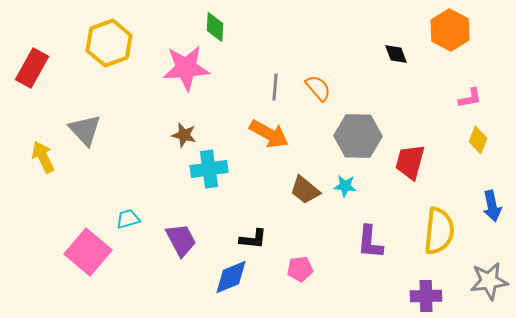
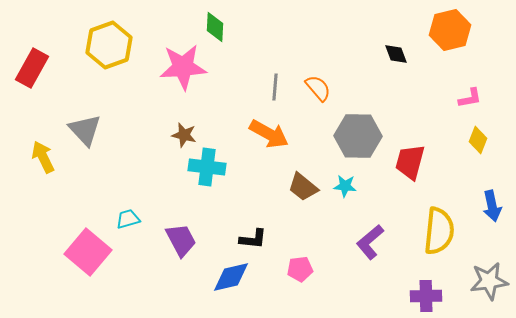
orange hexagon: rotated 18 degrees clockwise
yellow hexagon: moved 2 px down
pink star: moved 3 px left, 1 px up
cyan cross: moved 2 px left, 2 px up; rotated 15 degrees clockwise
brown trapezoid: moved 2 px left, 3 px up
purple L-shape: rotated 45 degrees clockwise
blue diamond: rotated 9 degrees clockwise
